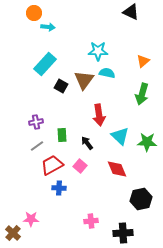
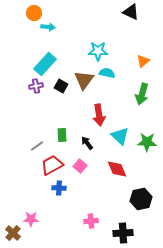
purple cross: moved 36 px up
